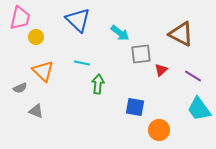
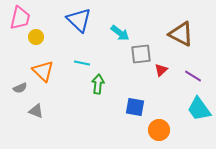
blue triangle: moved 1 px right
